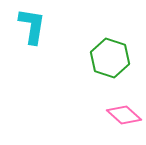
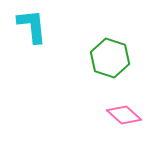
cyan L-shape: rotated 15 degrees counterclockwise
